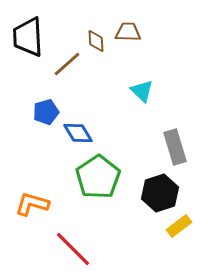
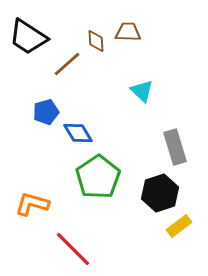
black trapezoid: rotated 54 degrees counterclockwise
